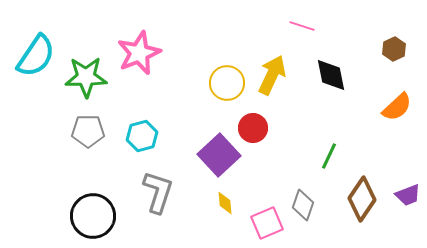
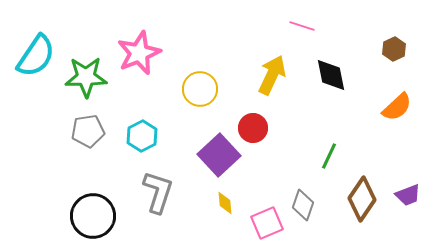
yellow circle: moved 27 px left, 6 px down
gray pentagon: rotated 8 degrees counterclockwise
cyan hexagon: rotated 12 degrees counterclockwise
